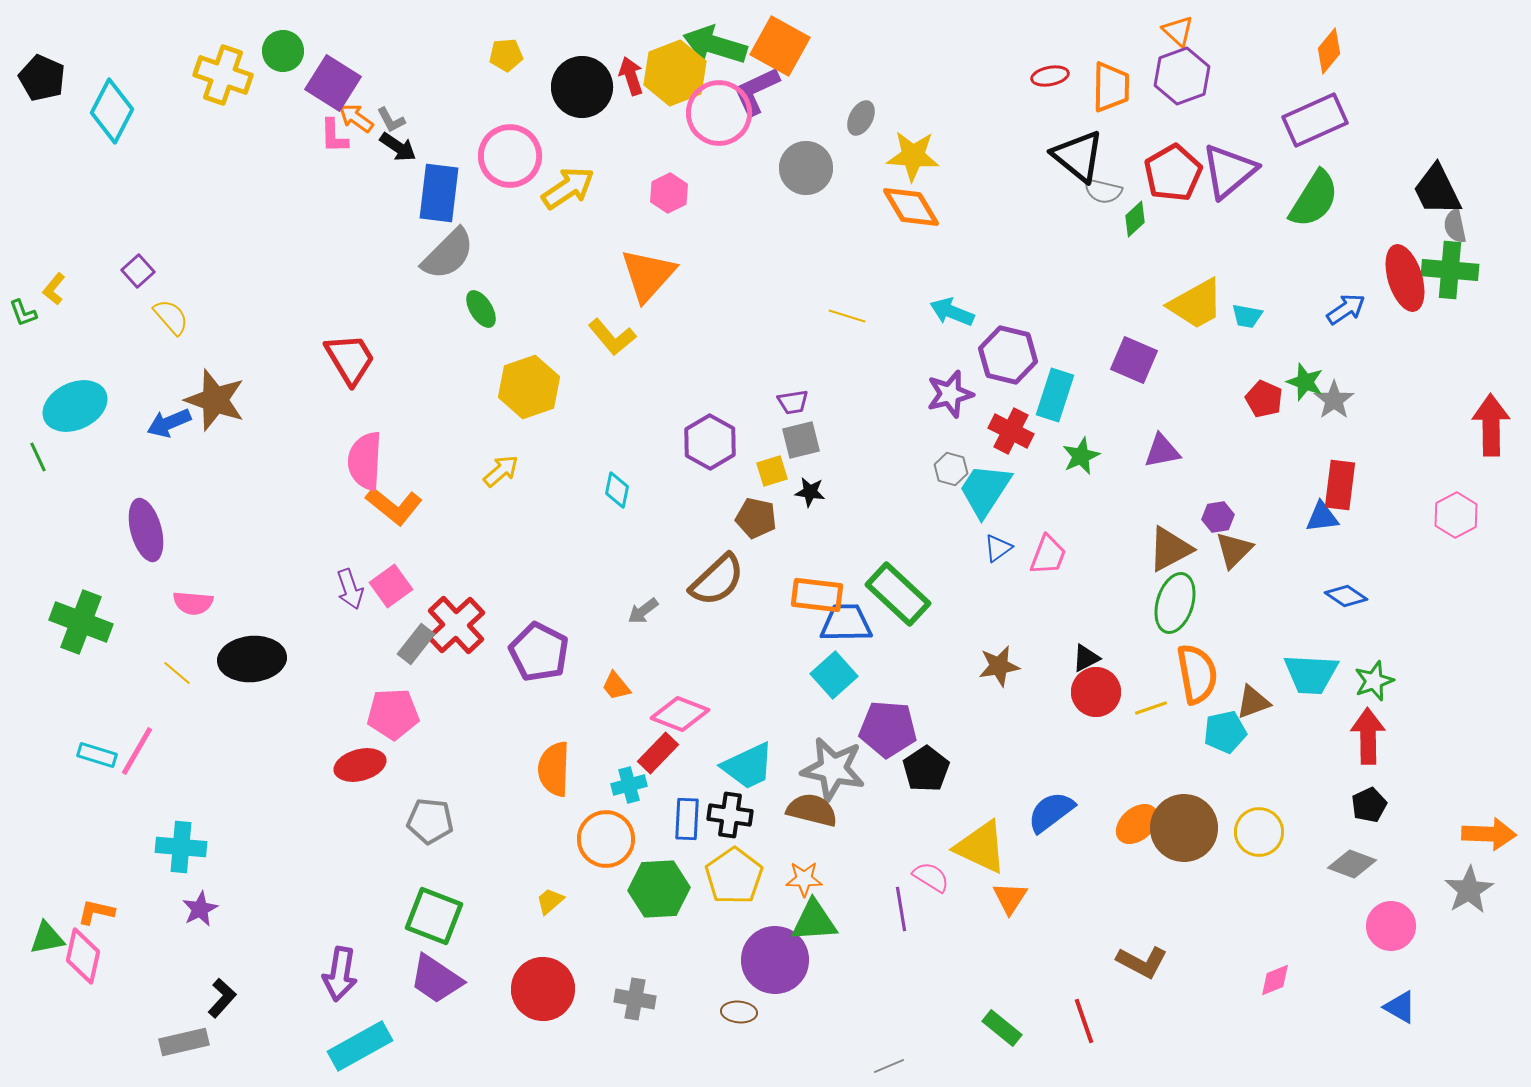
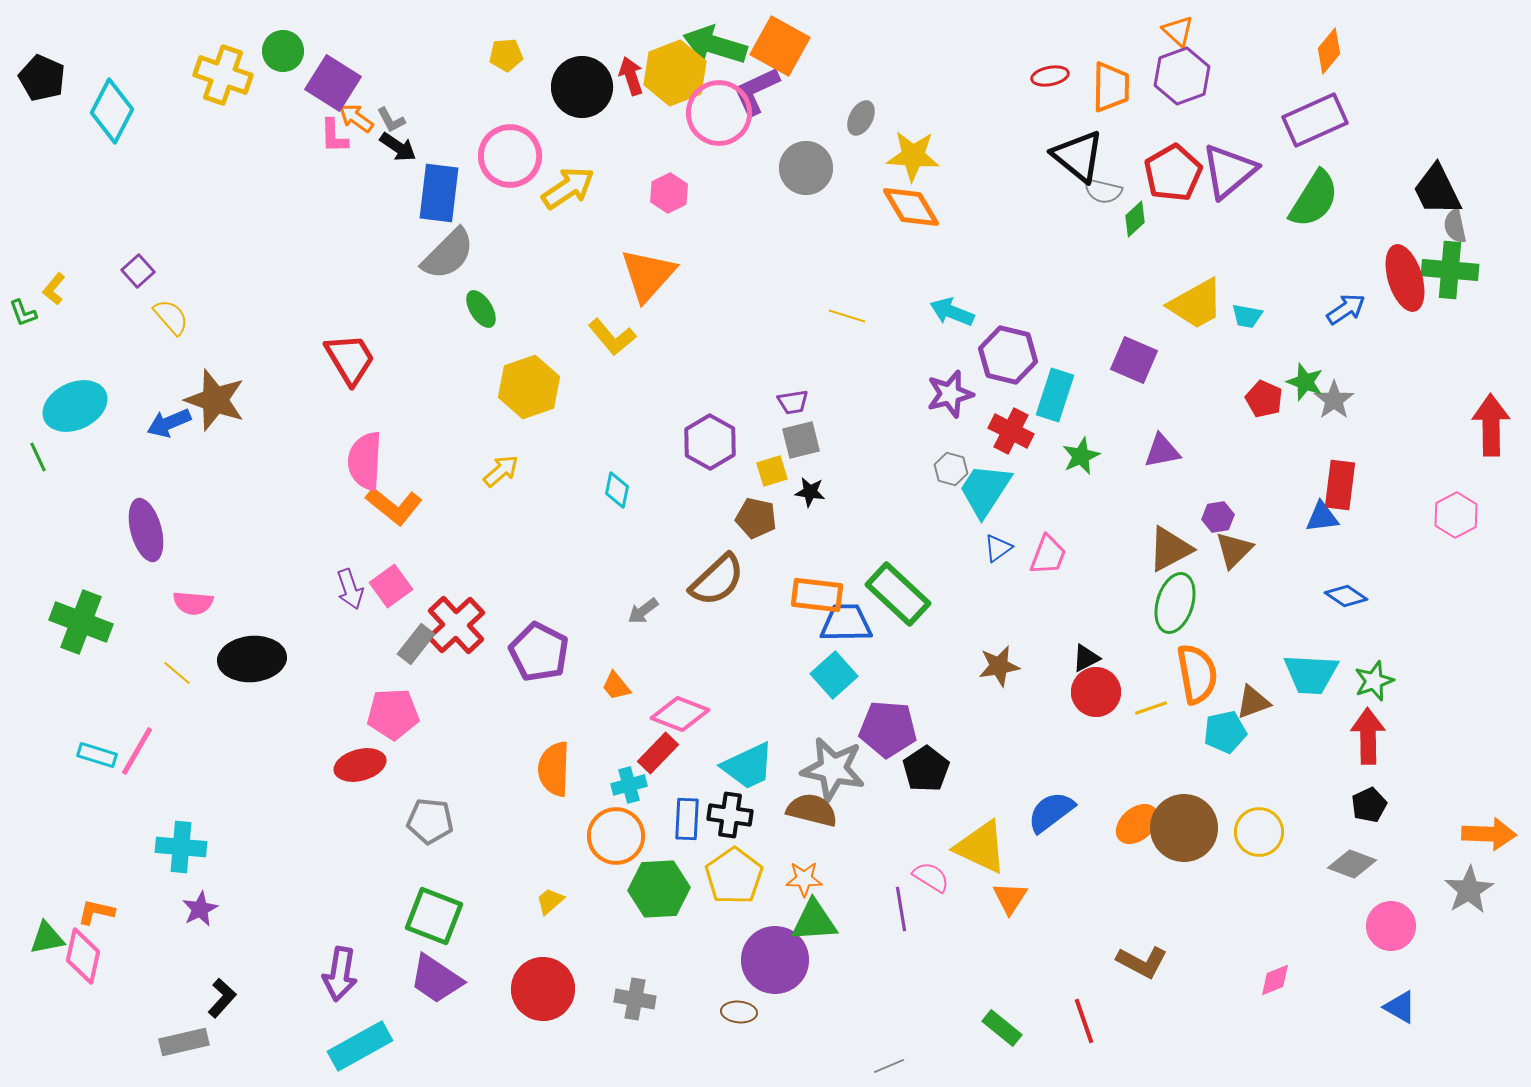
orange circle at (606, 839): moved 10 px right, 3 px up
